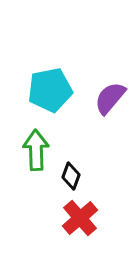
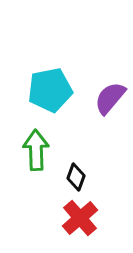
black diamond: moved 5 px right, 1 px down
